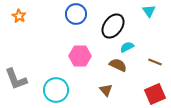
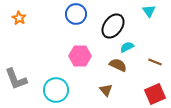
orange star: moved 2 px down
